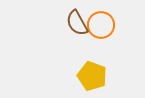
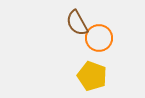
orange circle: moved 2 px left, 13 px down
